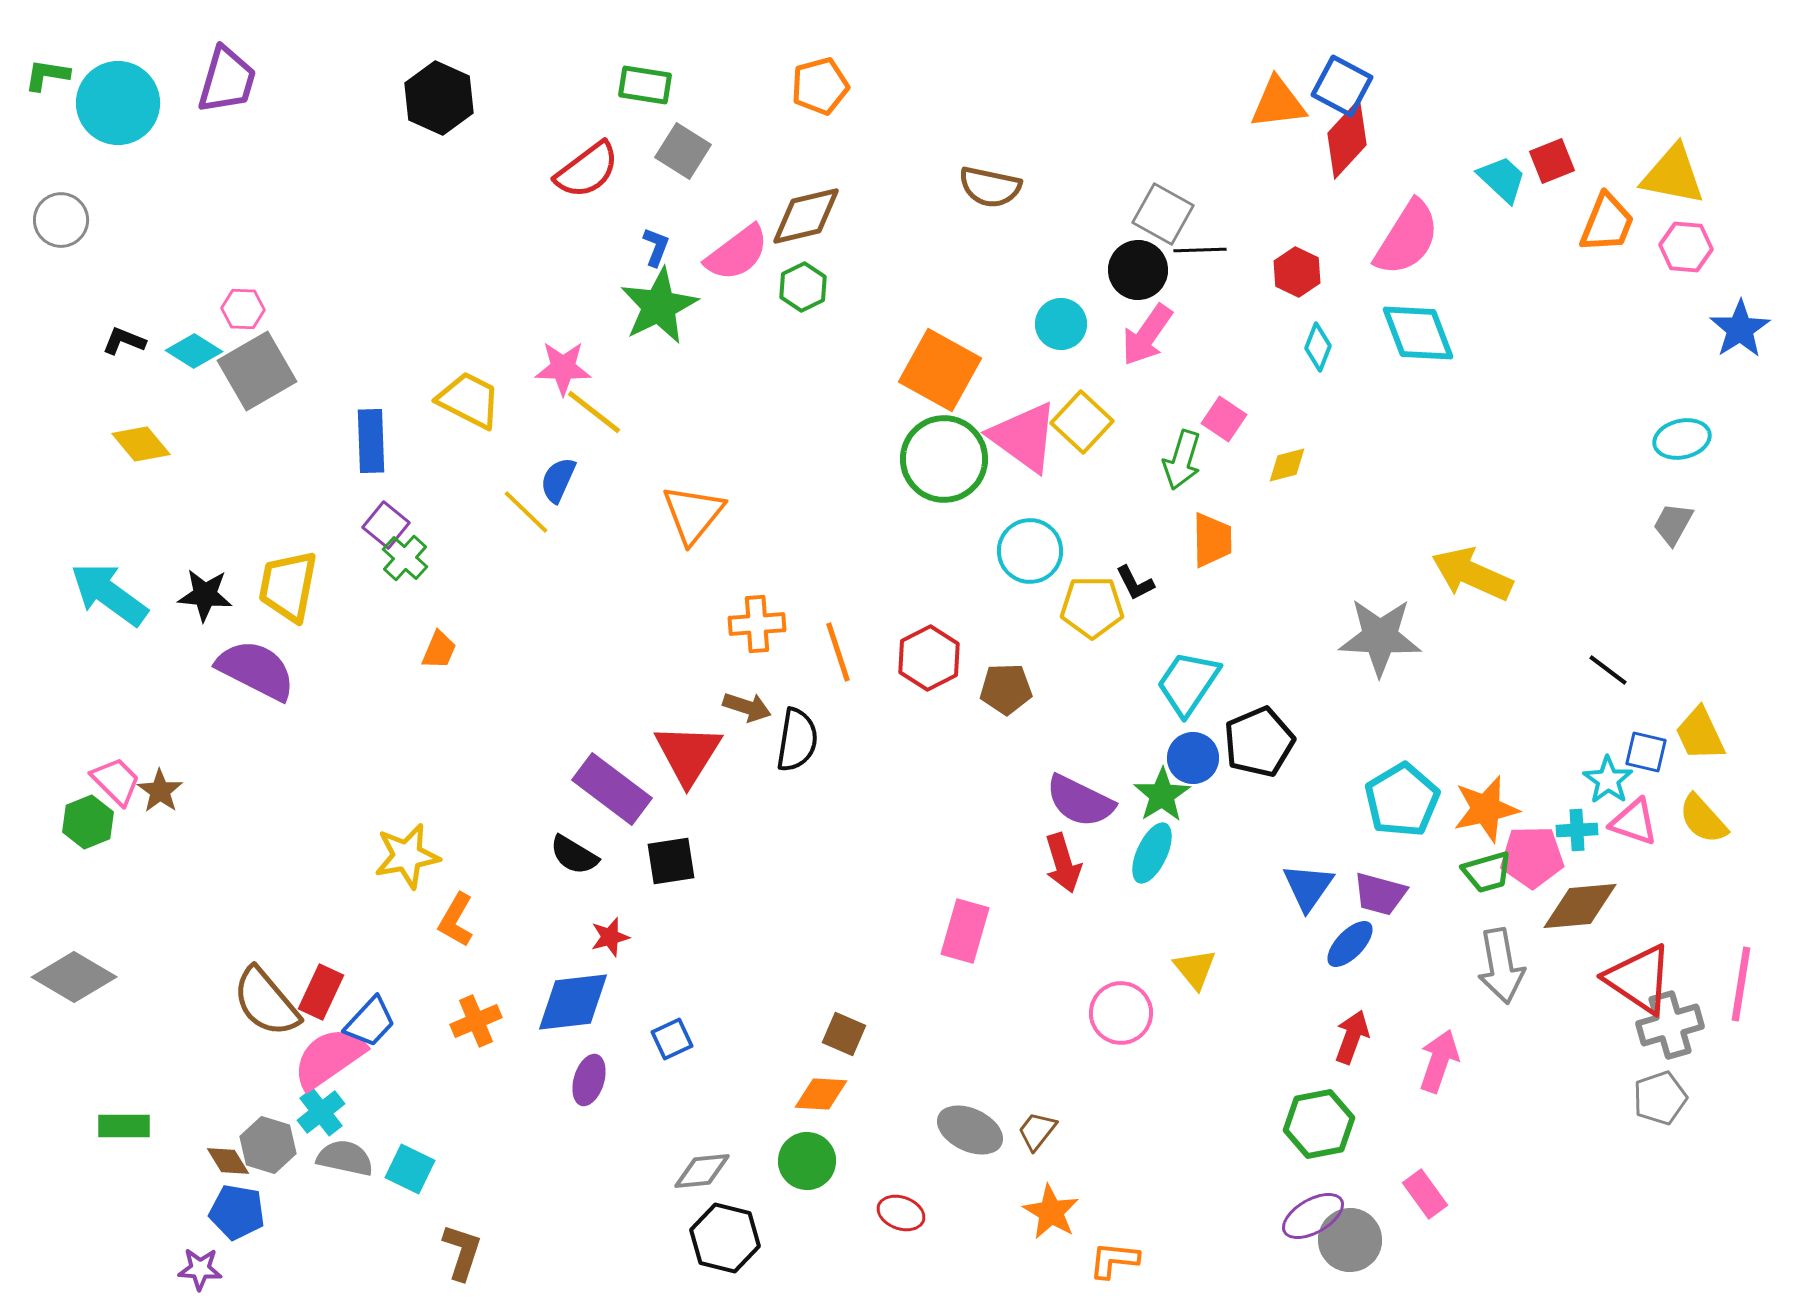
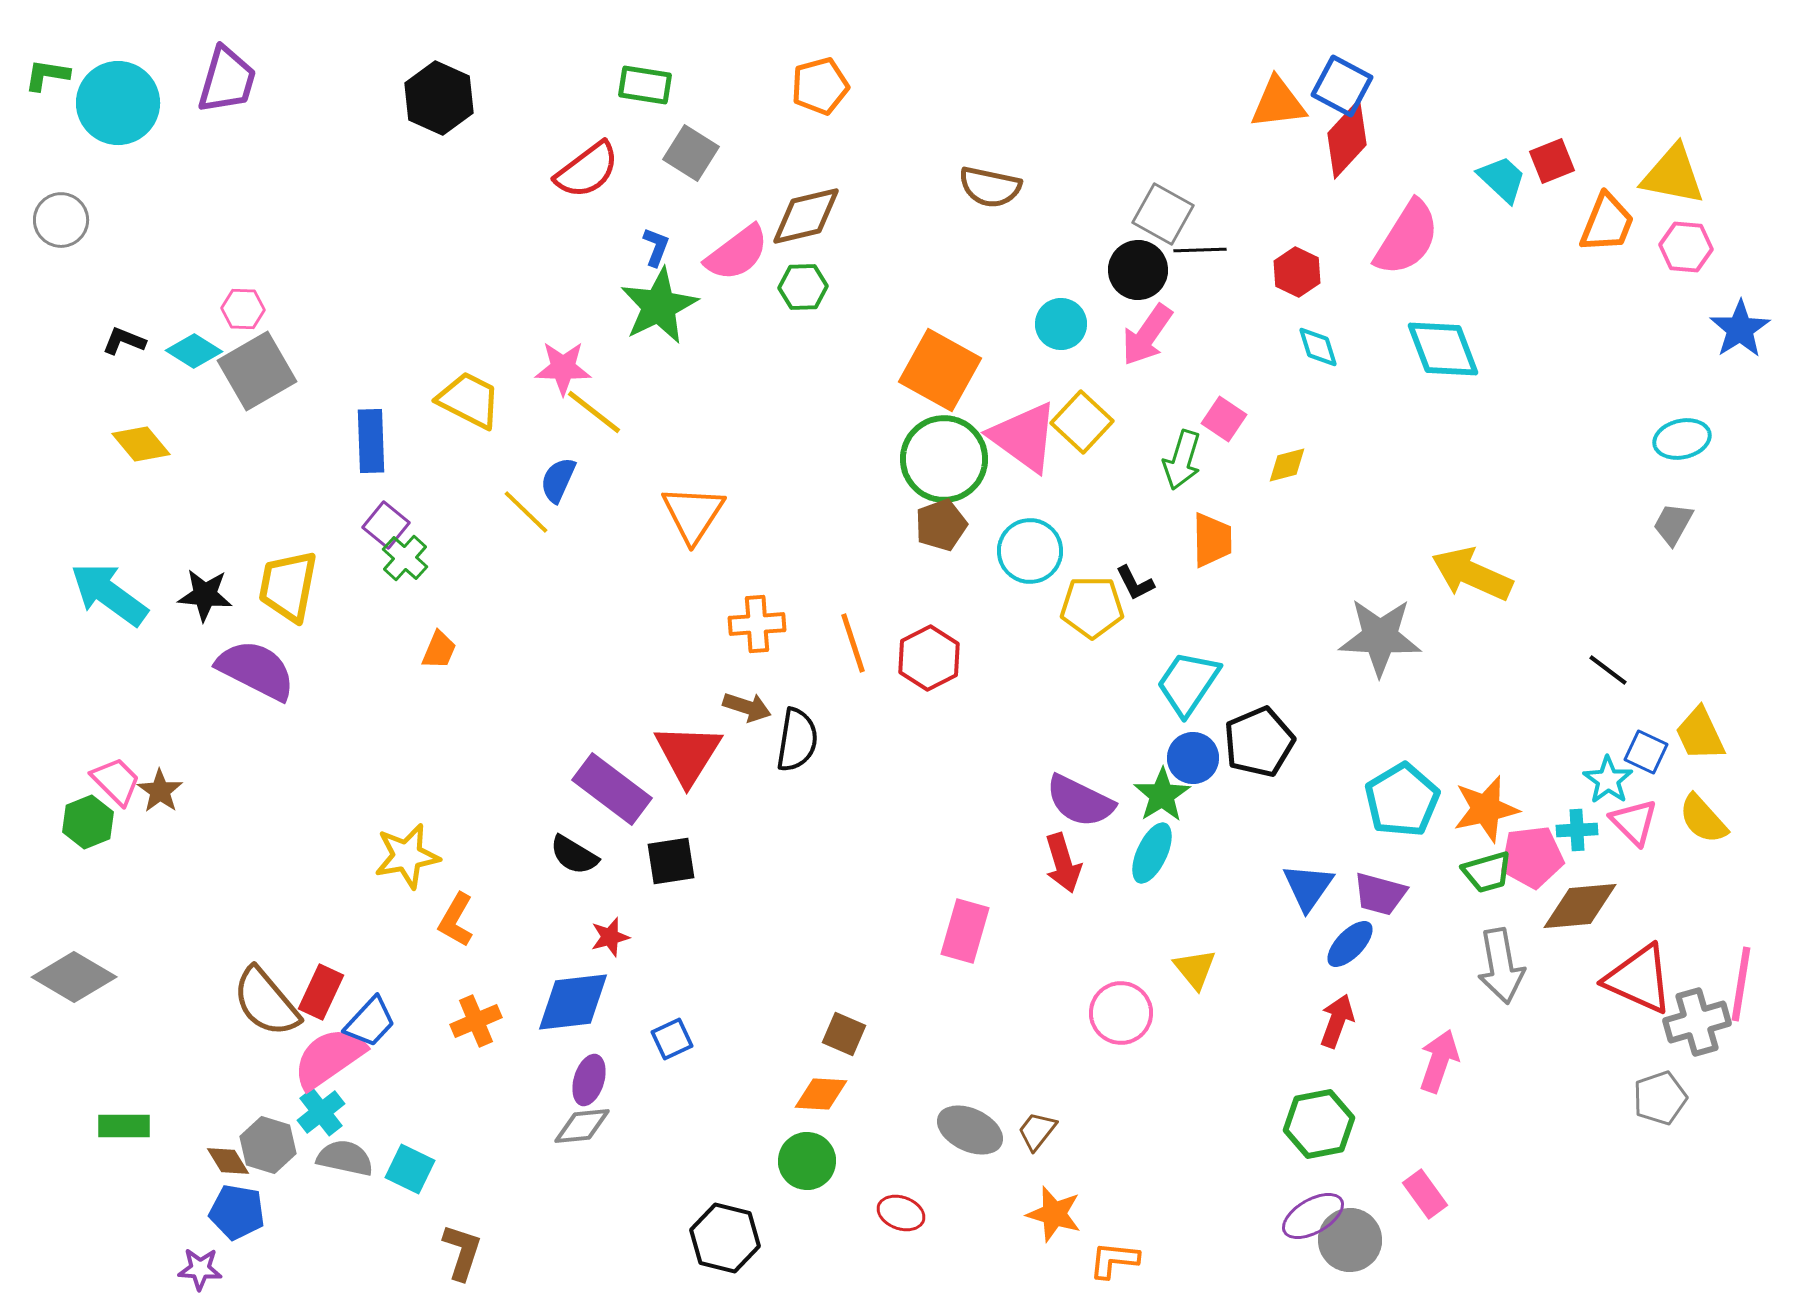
gray square at (683, 151): moved 8 px right, 2 px down
green hexagon at (803, 287): rotated 24 degrees clockwise
cyan diamond at (1418, 333): moved 25 px right, 16 px down
cyan diamond at (1318, 347): rotated 39 degrees counterclockwise
orange triangle at (693, 514): rotated 6 degrees counterclockwise
orange line at (838, 652): moved 15 px right, 9 px up
brown pentagon at (1006, 689): moved 65 px left, 164 px up; rotated 18 degrees counterclockwise
blue square at (1646, 752): rotated 12 degrees clockwise
pink triangle at (1634, 822): rotated 26 degrees clockwise
pink pentagon at (1532, 857): rotated 6 degrees counterclockwise
red triangle at (1639, 979): rotated 10 degrees counterclockwise
gray cross at (1670, 1025): moved 27 px right, 3 px up
red arrow at (1352, 1037): moved 15 px left, 16 px up
gray diamond at (702, 1171): moved 120 px left, 45 px up
orange star at (1051, 1212): moved 3 px right, 2 px down; rotated 14 degrees counterclockwise
